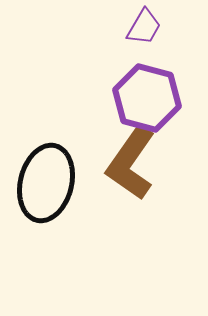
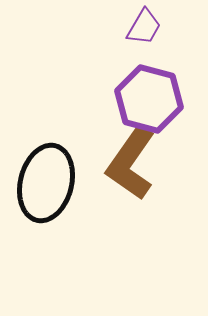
purple hexagon: moved 2 px right, 1 px down
